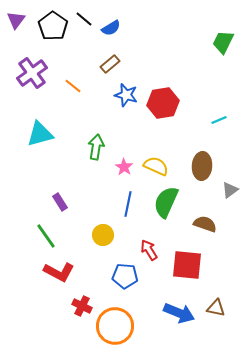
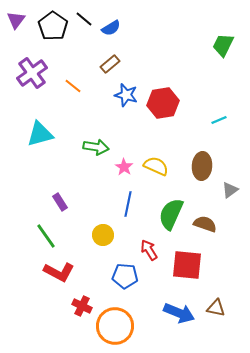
green trapezoid: moved 3 px down
green arrow: rotated 90 degrees clockwise
green semicircle: moved 5 px right, 12 px down
